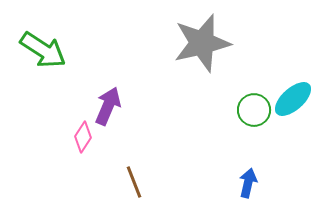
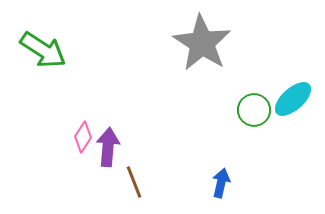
gray star: rotated 26 degrees counterclockwise
purple arrow: moved 41 px down; rotated 18 degrees counterclockwise
blue arrow: moved 27 px left
